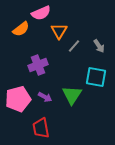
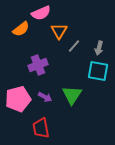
gray arrow: moved 2 px down; rotated 48 degrees clockwise
cyan square: moved 2 px right, 6 px up
